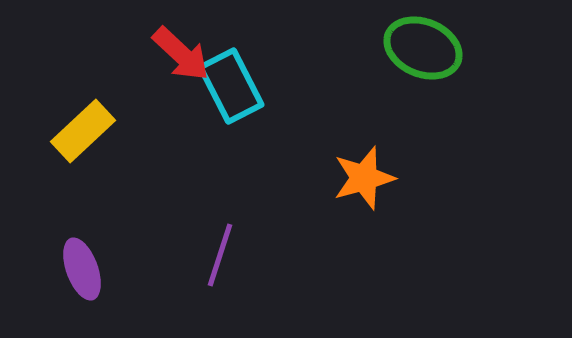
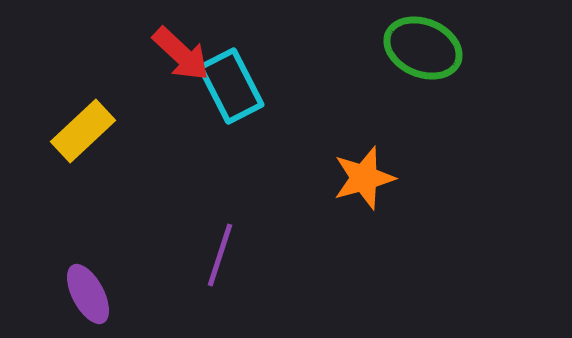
purple ellipse: moved 6 px right, 25 px down; rotated 8 degrees counterclockwise
